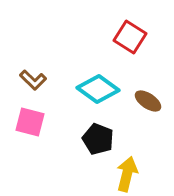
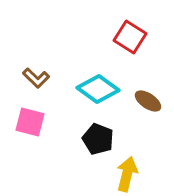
brown L-shape: moved 3 px right, 2 px up
